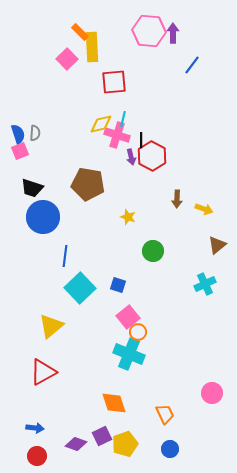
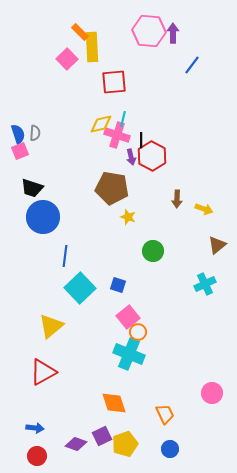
brown pentagon at (88, 184): moved 24 px right, 4 px down
